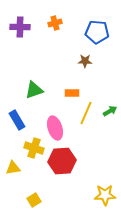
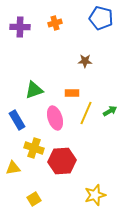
blue pentagon: moved 4 px right, 14 px up; rotated 10 degrees clockwise
pink ellipse: moved 10 px up
yellow star: moved 10 px left; rotated 15 degrees counterclockwise
yellow square: moved 1 px up
